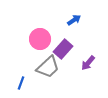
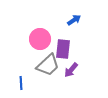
purple rectangle: rotated 36 degrees counterclockwise
purple arrow: moved 17 px left, 7 px down
gray trapezoid: moved 2 px up
blue line: rotated 24 degrees counterclockwise
